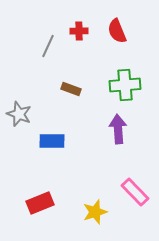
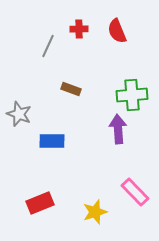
red cross: moved 2 px up
green cross: moved 7 px right, 10 px down
